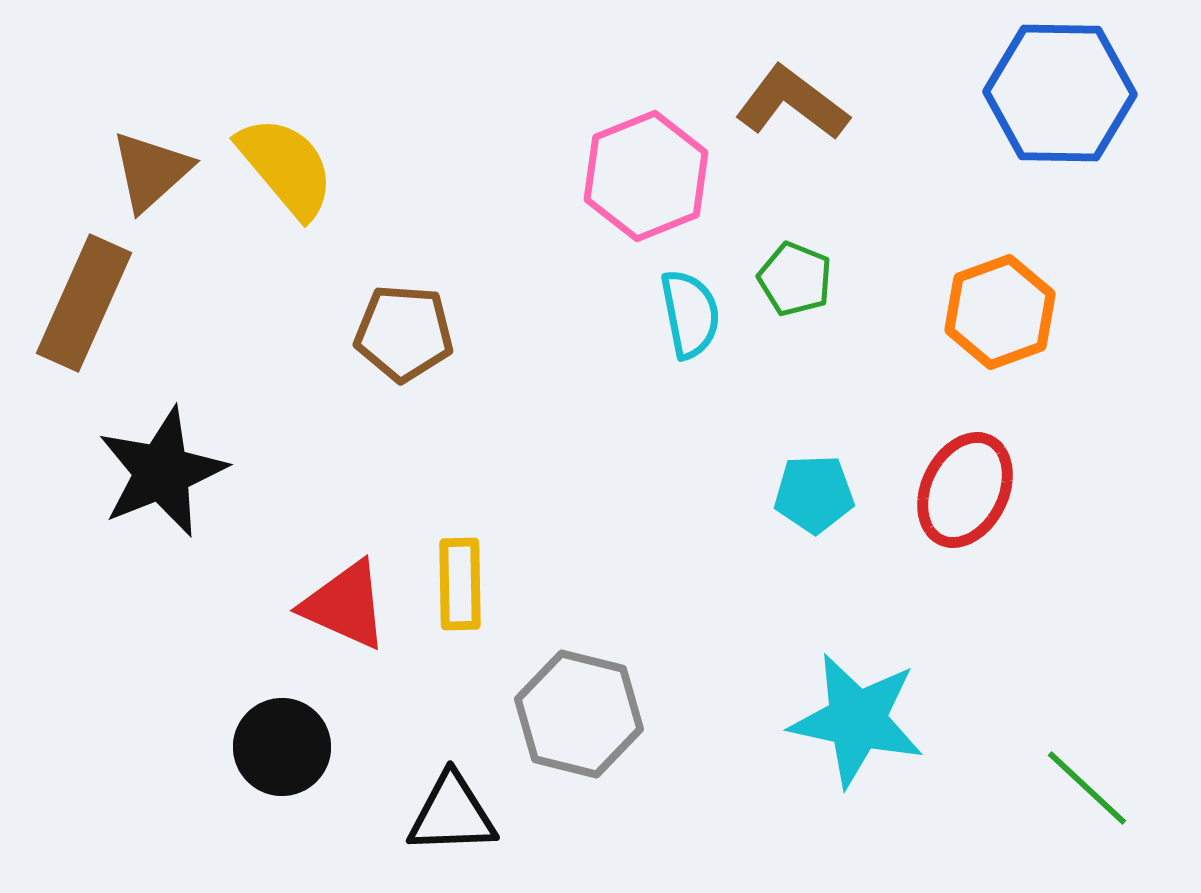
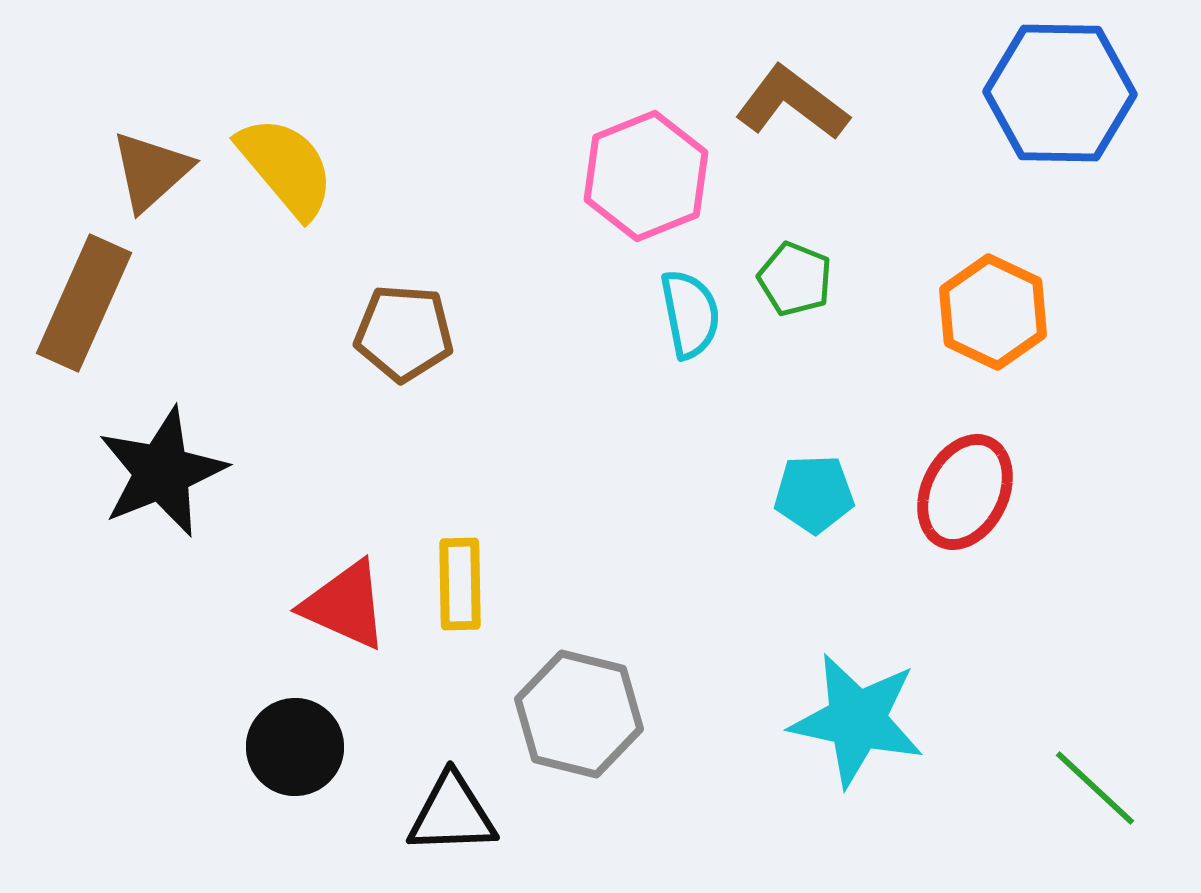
orange hexagon: moved 7 px left; rotated 15 degrees counterclockwise
red ellipse: moved 2 px down
black circle: moved 13 px right
green line: moved 8 px right
